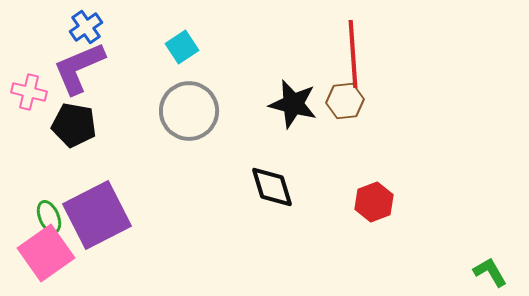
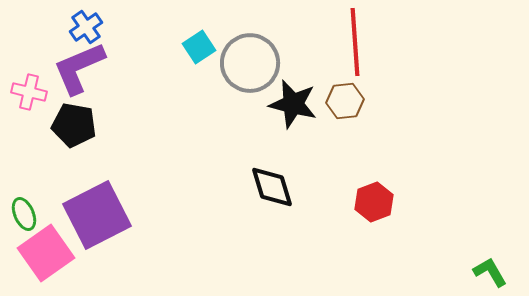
cyan square: moved 17 px right
red line: moved 2 px right, 12 px up
gray circle: moved 61 px right, 48 px up
green ellipse: moved 25 px left, 3 px up
